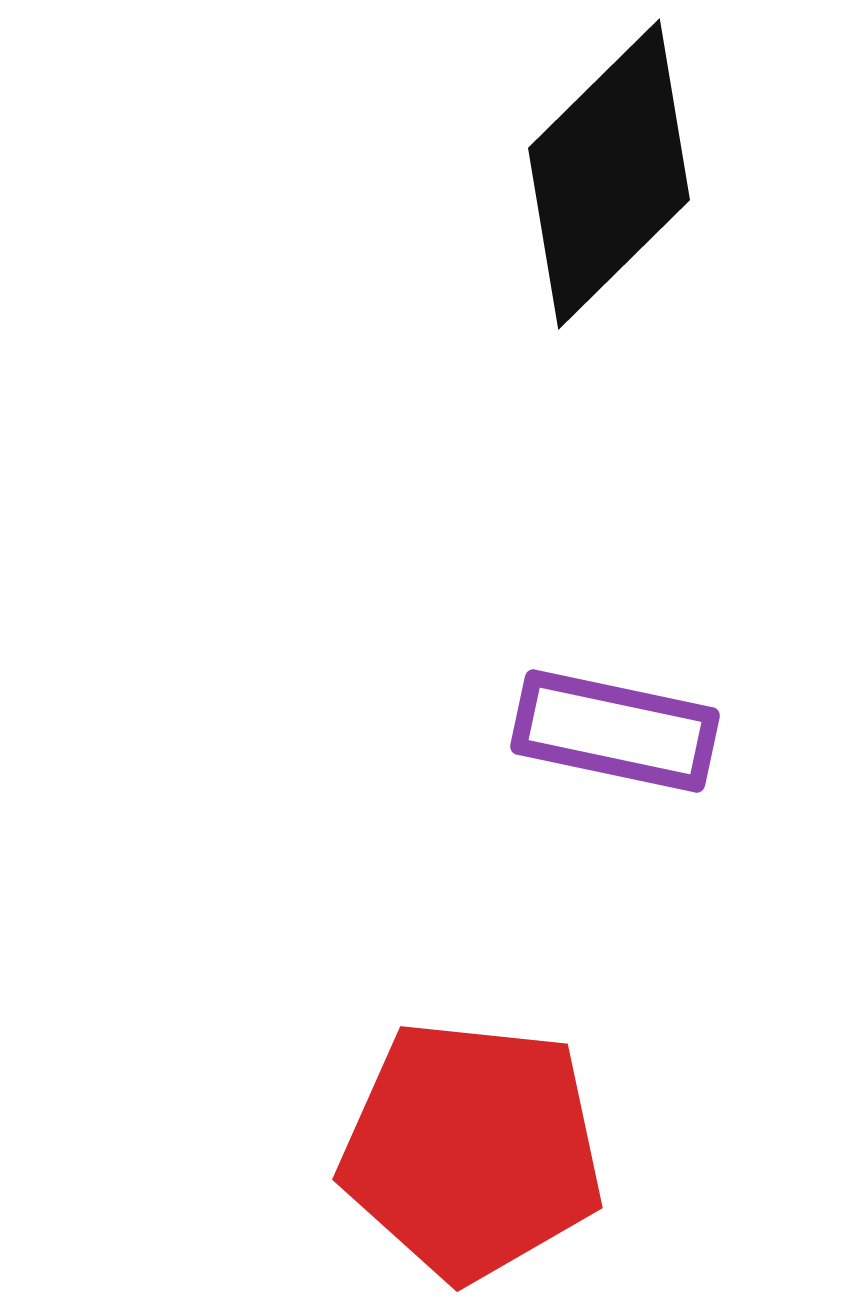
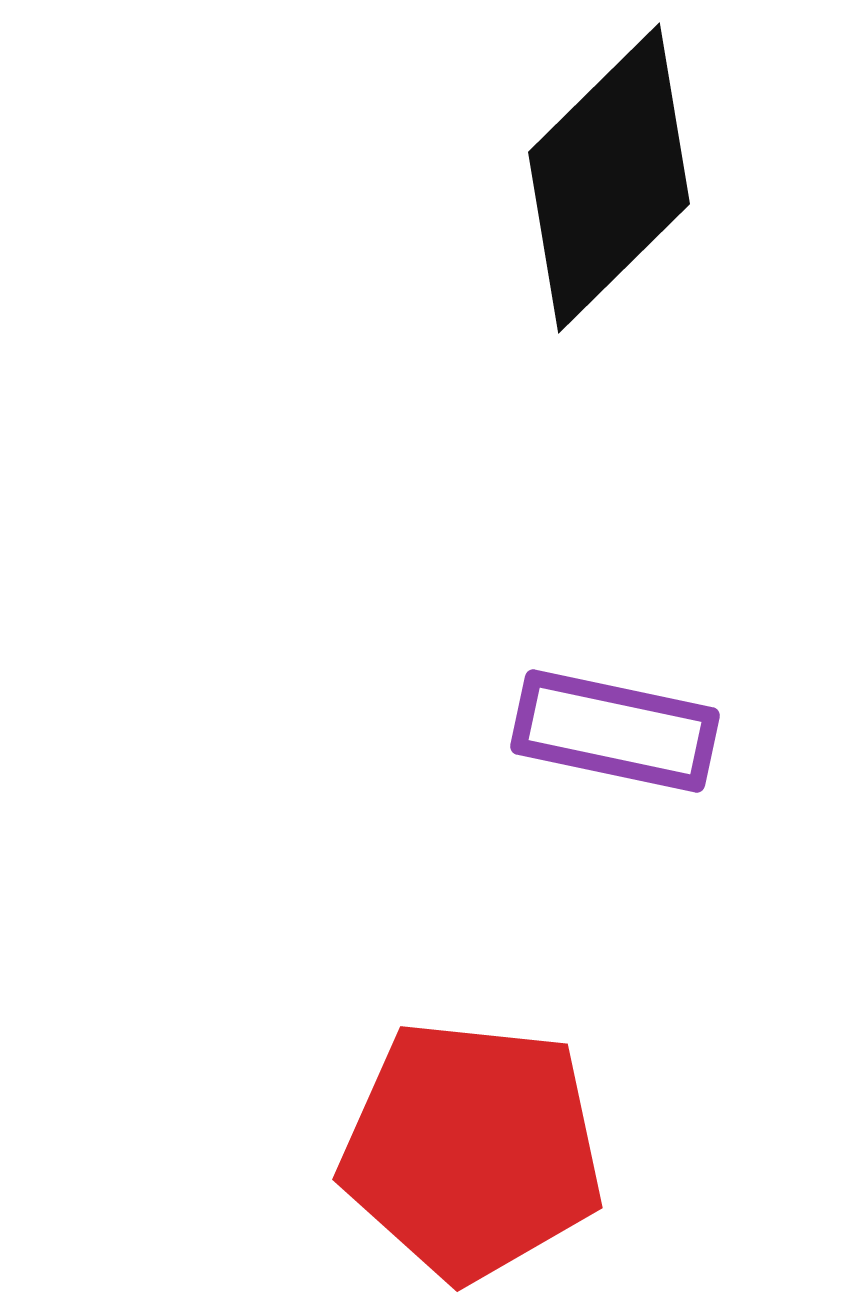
black diamond: moved 4 px down
